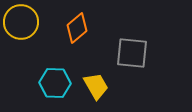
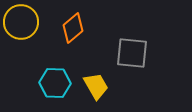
orange diamond: moved 4 px left
